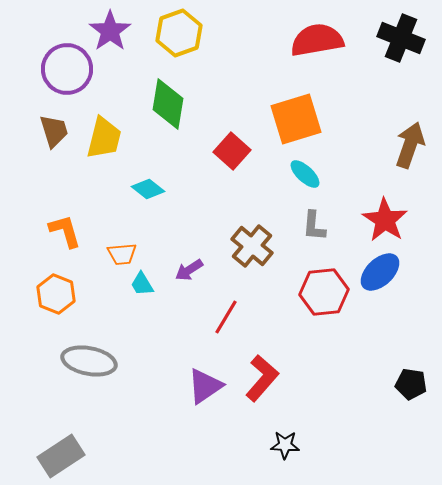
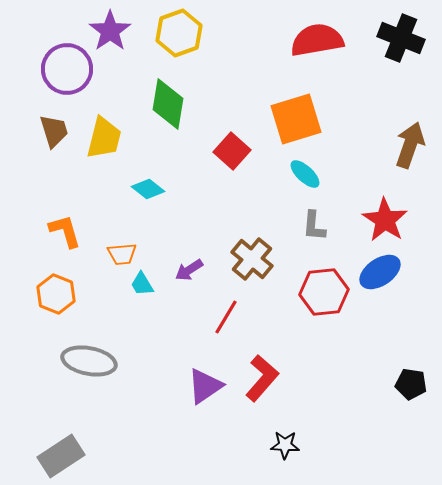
brown cross: moved 13 px down
blue ellipse: rotated 9 degrees clockwise
